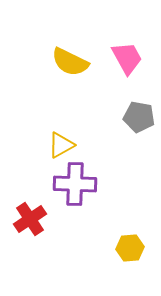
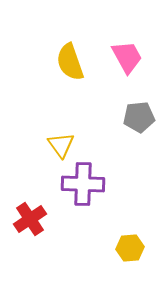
pink trapezoid: moved 1 px up
yellow semicircle: rotated 45 degrees clockwise
gray pentagon: rotated 16 degrees counterclockwise
yellow triangle: rotated 36 degrees counterclockwise
purple cross: moved 8 px right
